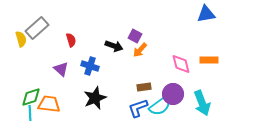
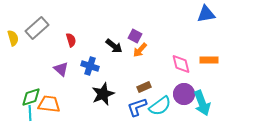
yellow semicircle: moved 8 px left, 1 px up
black arrow: rotated 18 degrees clockwise
brown rectangle: rotated 16 degrees counterclockwise
purple circle: moved 11 px right
black star: moved 8 px right, 4 px up
blue L-shape: moved 1 px left, 1 px up
